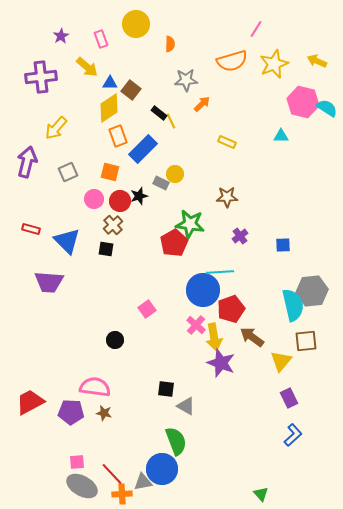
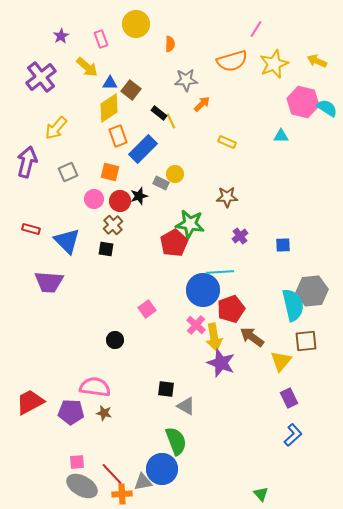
purple cross at (41, 77): rotated 32 degrees counterclockwise
